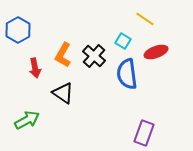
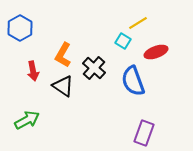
yellow line: moved 7 px left, 4 px down; rotated 66 degrees counterclockwise
blue hexagon: moved 2 px right, 2 px up
black cross: moved 12 px down
red arrow: moved 2 px left, 3 px down
blue semicircle: moved 6 px right, 7 px down; rotated 12 degrees counterclockwise
black triangle: moved 7 px up
